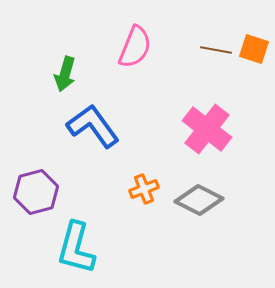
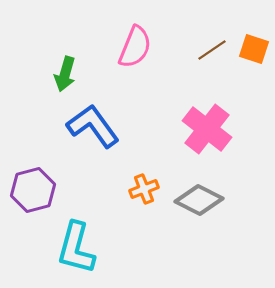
brown line: moved 4 px left; rotated 44 degrees counterclockwise
purple hexagon: moved 3 px left, 2 px up
